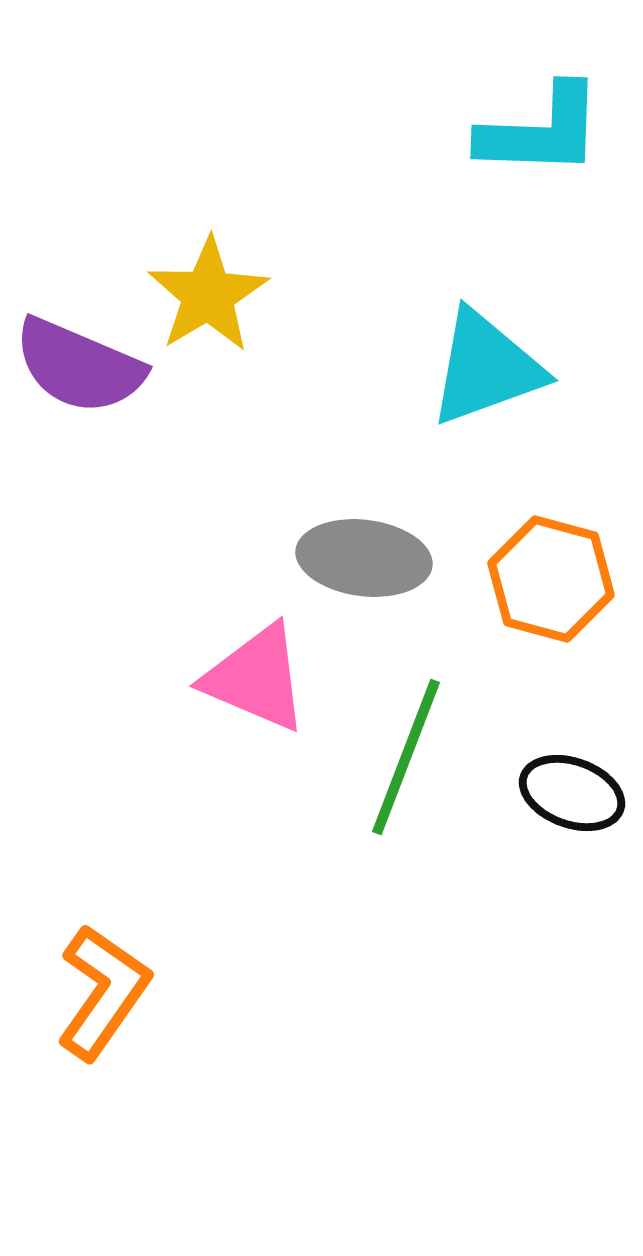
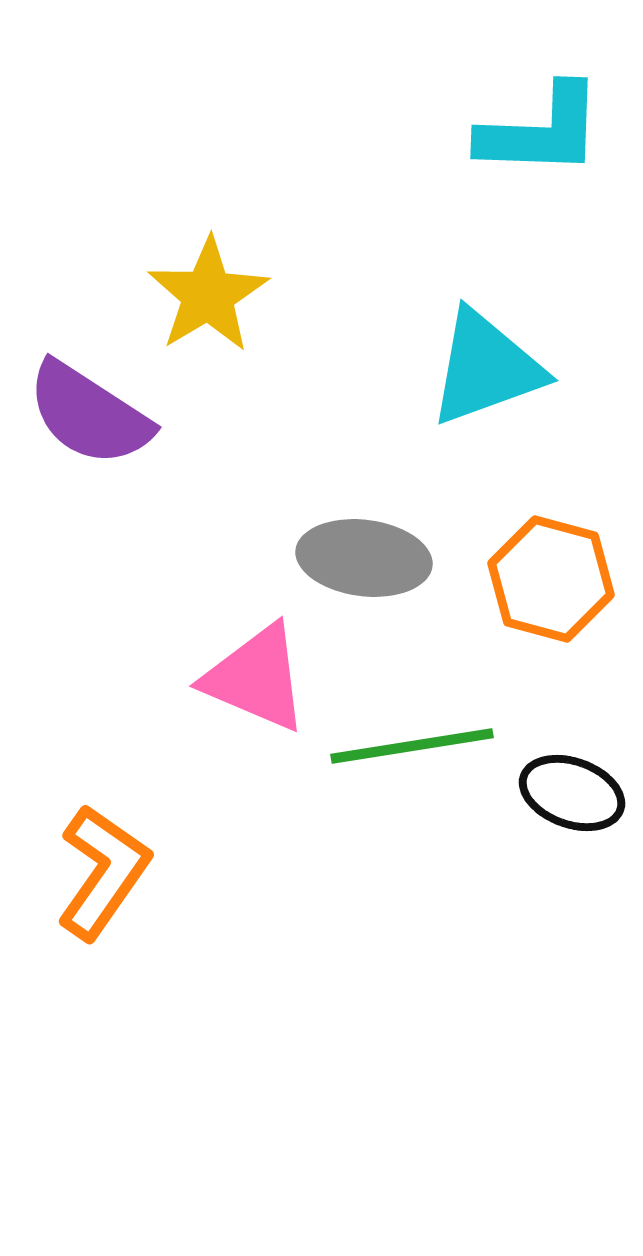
purple semicircle: moved 10 px right, 48 px down; rotated 10 degrees clockwise
green line: moved 6 px right, 11 px up; rotated 60 degrees clockwise
orange L-shape: moved 120 px up
